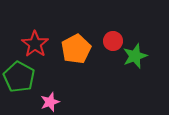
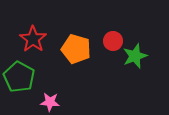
red star: moved 2 px left, 5 px up
orange pentagon: rotated 28 degrees counterclockwise
pink star: rotated 24 degrees clockwise
